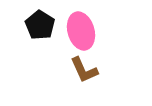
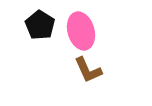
brown L-shape: moved 4 px right
